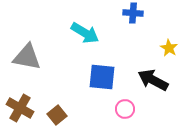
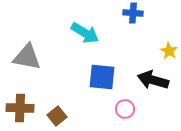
yellow star: moved 3 px down
black arrow: rotated 12 degrees counterclockwise
brown cross: rotated 28 degrees counterclockwise
brown square: moved 1 px down
